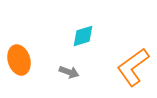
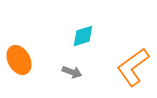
orange ellipse: rotated 12 degrees counterclockwise
gray arrow: moved 3 px right
